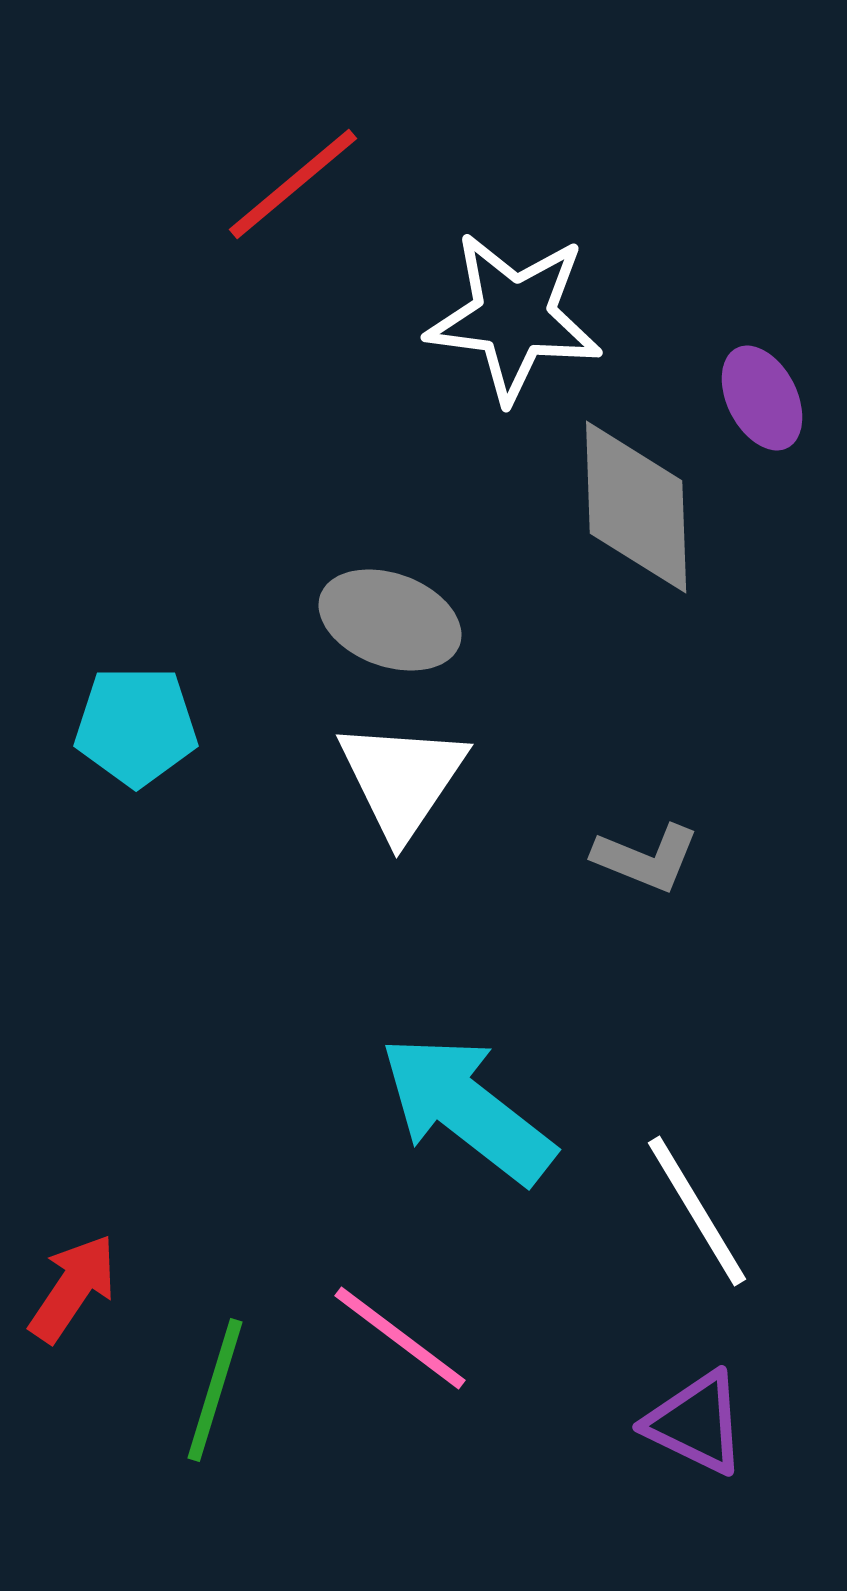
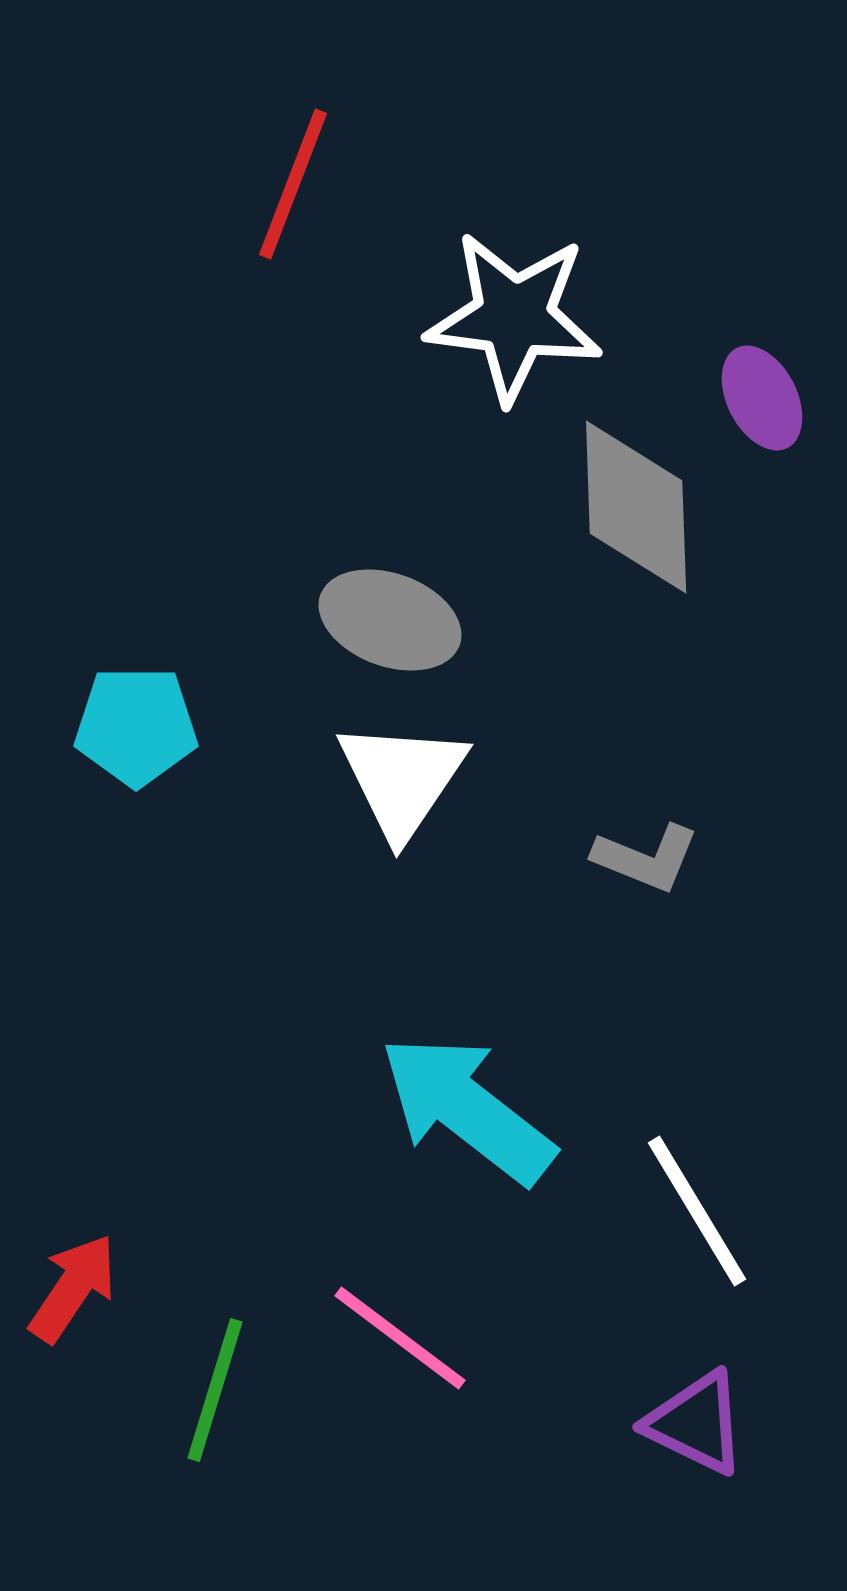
red line: rotated 29 degrees counterclockwise
